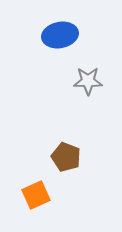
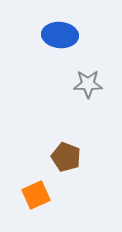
blue ellipse: rotated 16 degrees clockwise
gray star: moved 3 px down
